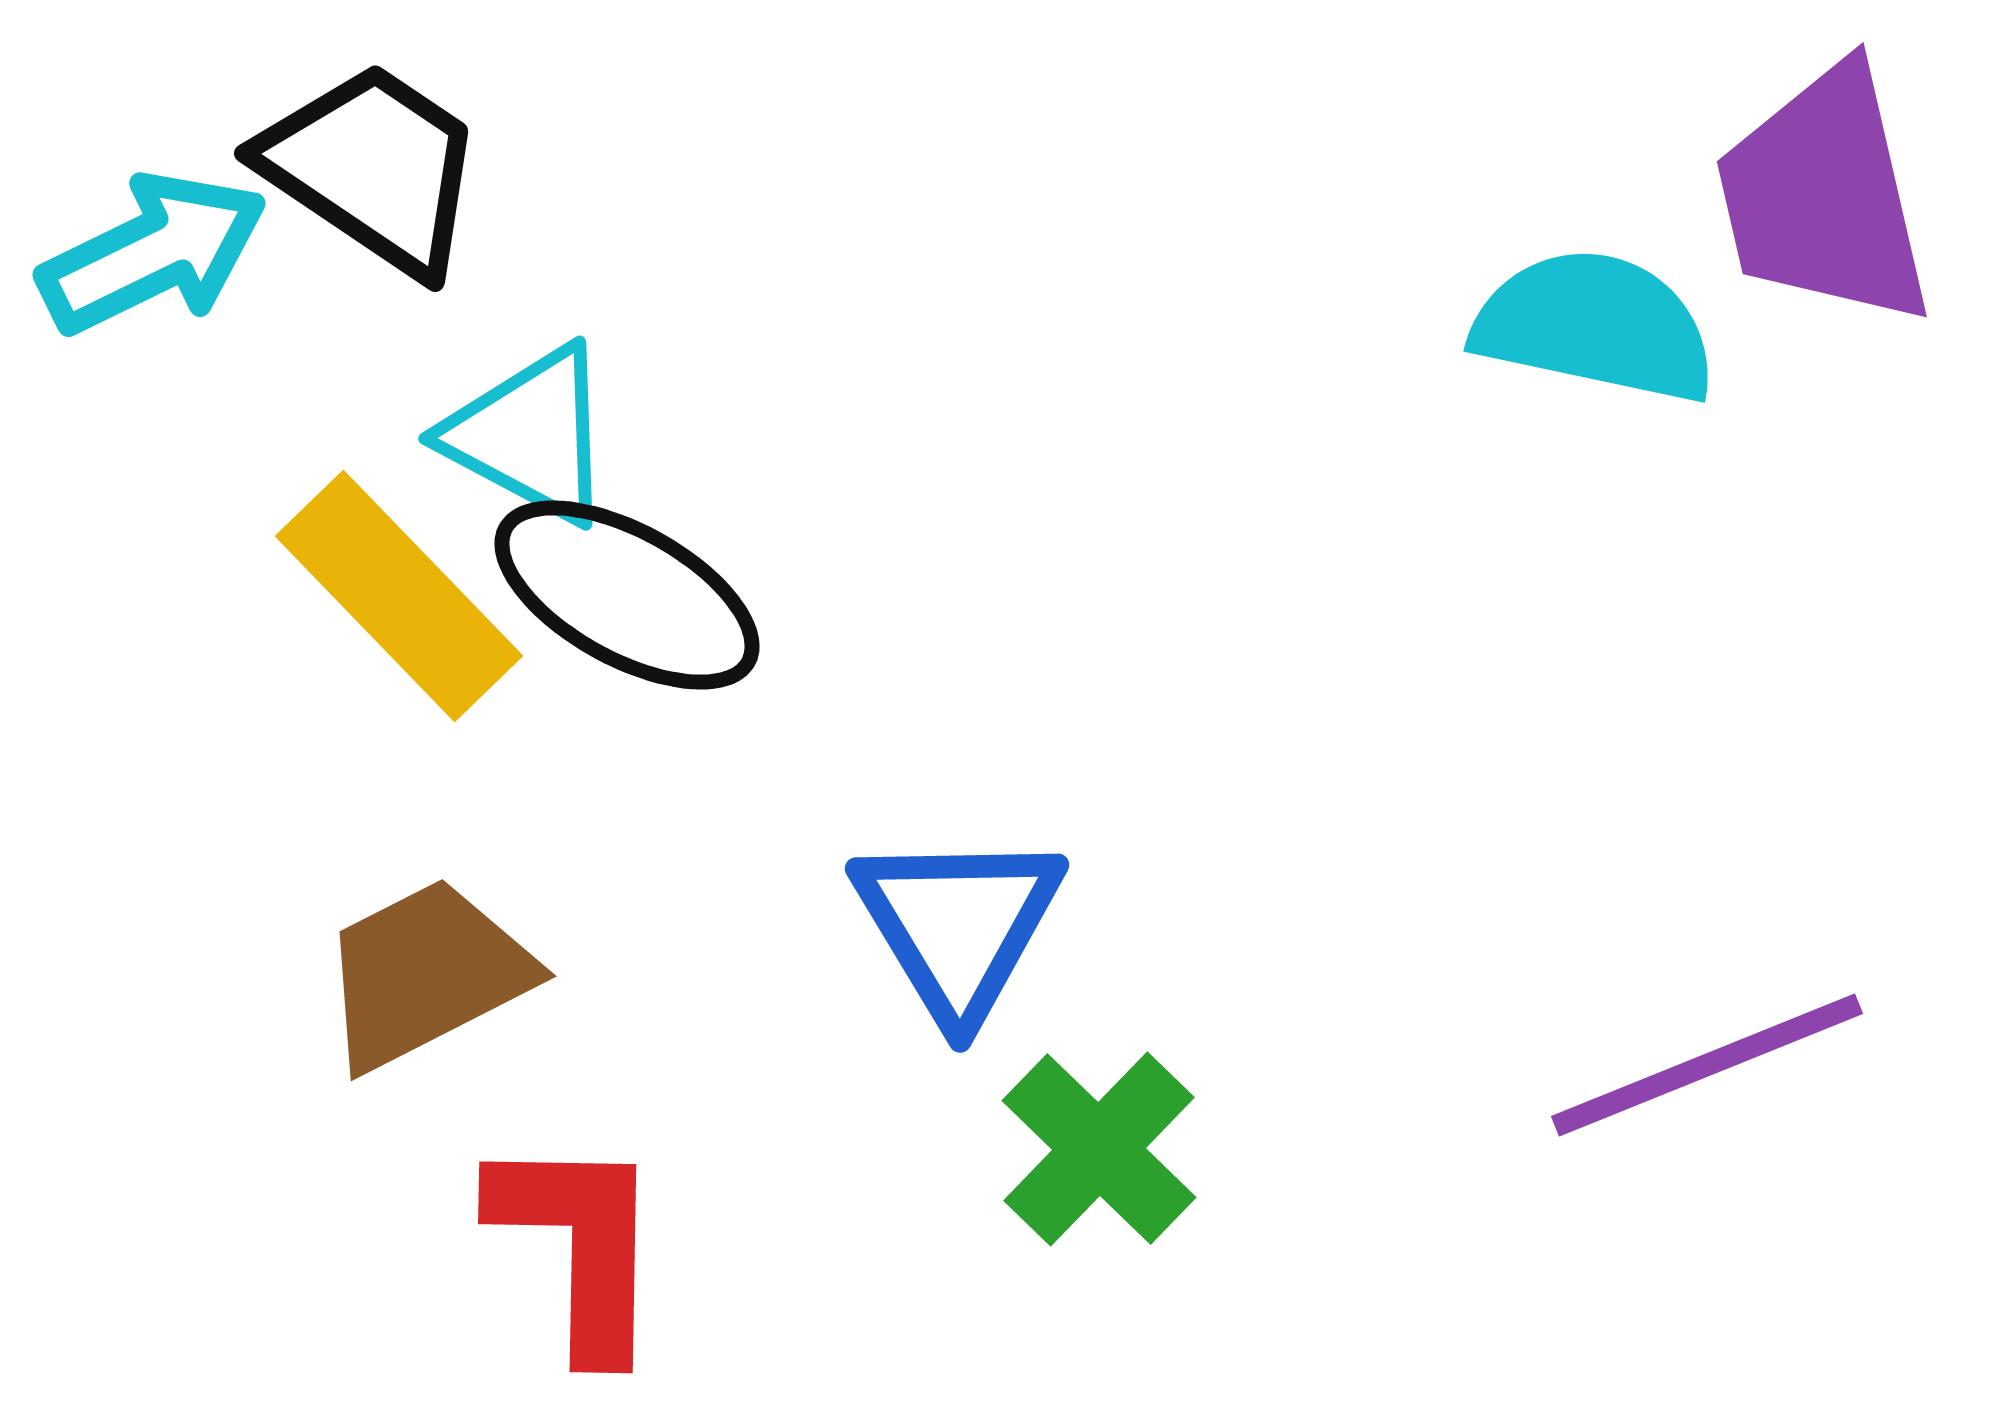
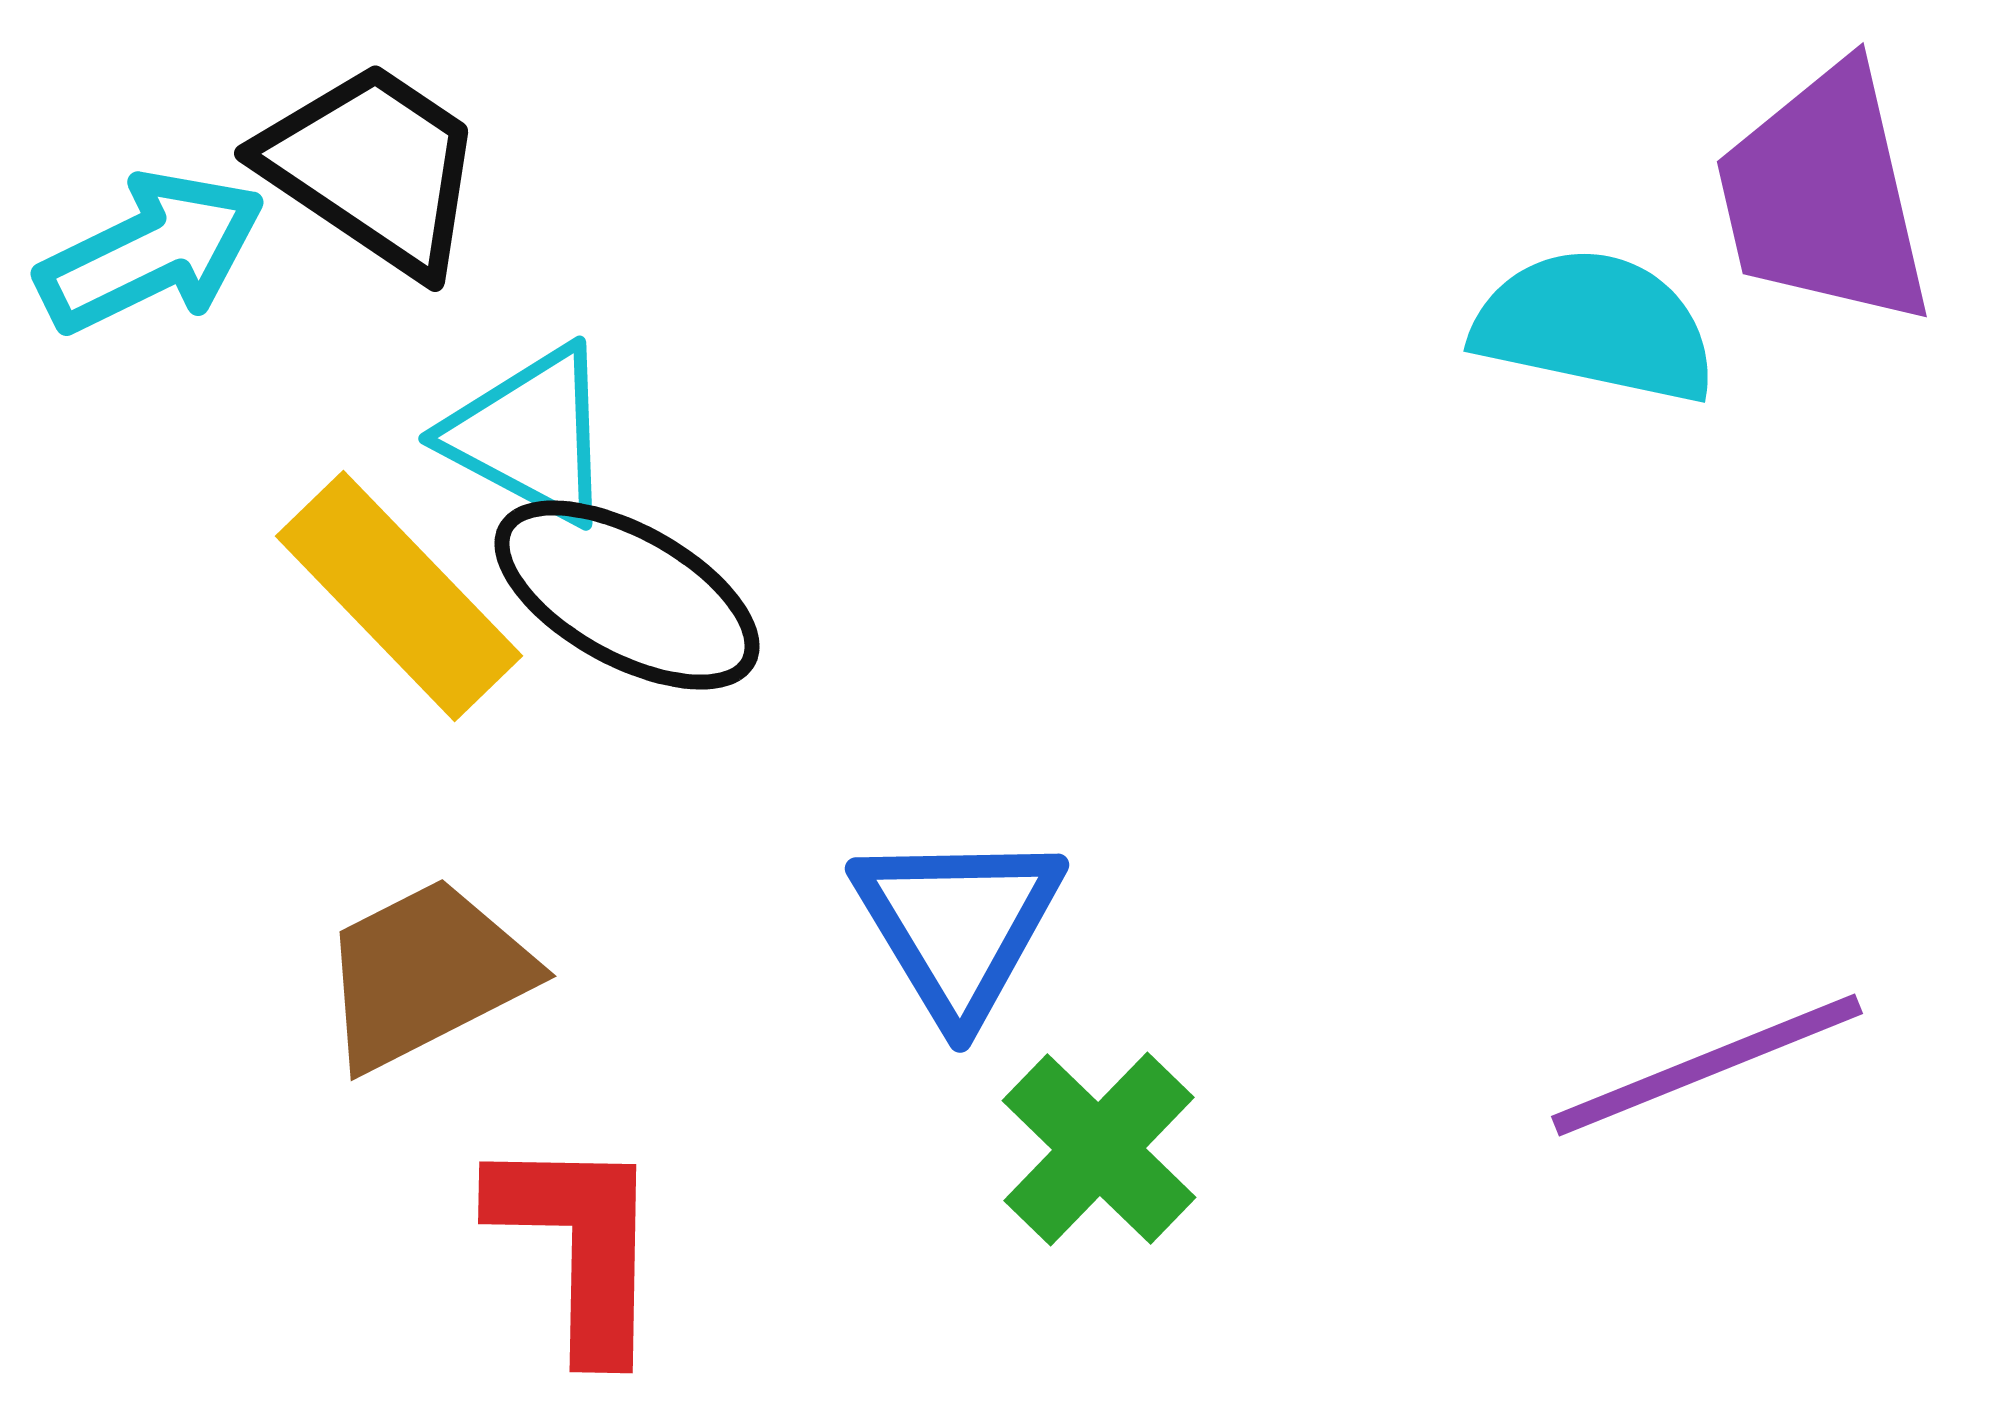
cyan arrow: moved 2 px left, 1 px up
